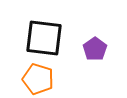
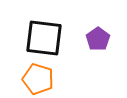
purple pentagon: moved 3 px right, 10 px up
